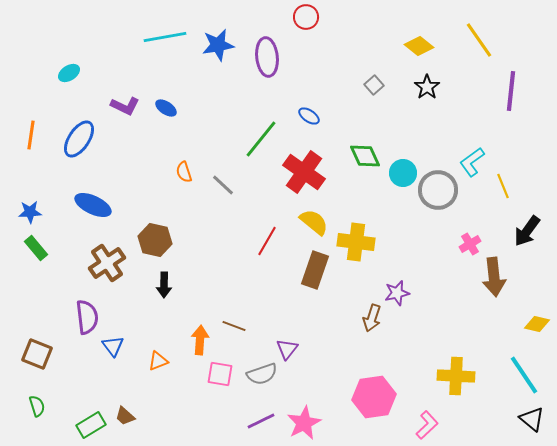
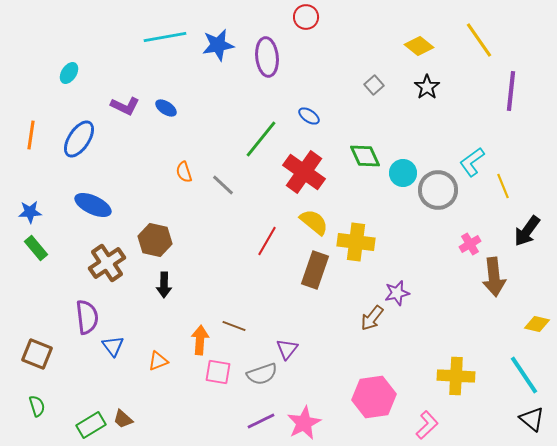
cyan ellipse at (69, 73): rotated 25 degrees counterclockwise
brown arrow at (372, 318): rotated 20 degrees clockwise
pink square at (220, 374): moved 2 px left, 2 px up
brown trapezoid at (125, 416): moved 2 px left, 3 px down
